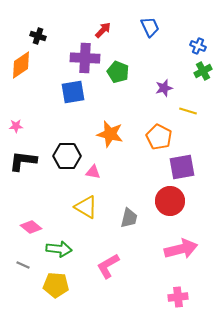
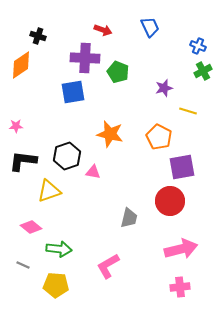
red arrow: rotated 66 degrees clockwise
black hexagon: rotated 20 degrees counterclockwise
yellow triangle: moved 37 px left, 16 px up; rotated 50 degrees counterclockwise
pink cross: moved 2 px right, 10 px up
